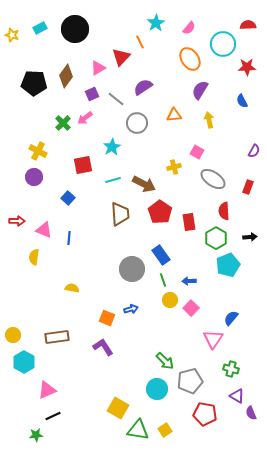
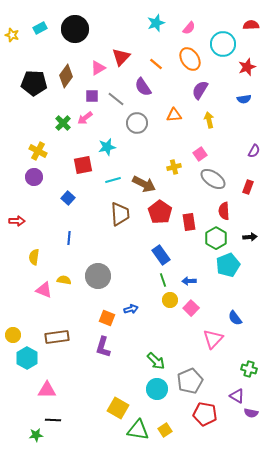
cyan star at (156, 23): rotated 12 degrees clockwise
red semicircle at (248, 25): moved 3 px right
orange line at (140, 42): moved 16 px right, 22 px down; rotated 24 degrees counterclockwise
red star at (247, 67): rotated 18 degrees counterclockwise
purple semicircle at (143, 87): rotated 90 degrees counterclockwise
purple square at (92, 94): moved 2 px down; rotated 24 degrees clockwise
blue semicircle at (242, 101): moved 2 px right, 2 px up; rotated 72 degrees counterclockwise
cyan star at (112, 147): moved 5 px left; rotated 18 degrees clockwise
pink square at (197, 152): moved 3 px right, 2 px down; rotated 24 degrees clockwise
pink triangle at (44, 230): moved 60 px down
gray circle at (132, 269): moved 34 px left, 7 px down
yellow semicircle at (72, 288): moved 8 px left, 8 px up
blue semicircle at (231, 318): moved 4 px right; rotated 77 degrees counterclockwise
pink triangle at (213, 339): rotated 10 degrees clockwise
purple L-shape at (103, 347): rotated 130 degrees counterclockwise
green arrow at (165, 361): moved 9 px left
cyan hexagon at (24, 362): moved 3 px right, 4 px up
green cross at (231, 369): moved 18 px right
gray pentagon at (190, 381): rotated 10 degrees counterclockwise
pink triangle at (47, 390): rotated 24 degrees clockwise
purple semicircle at (251, 413): rotated 56 degrees counterclockwise
black line at (53, 416): moved 4 px down; rotated 28 degrees clockwise
